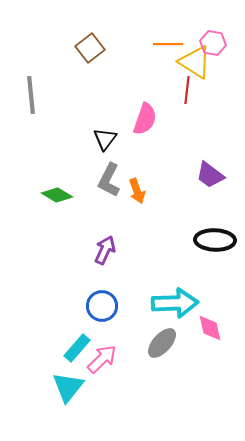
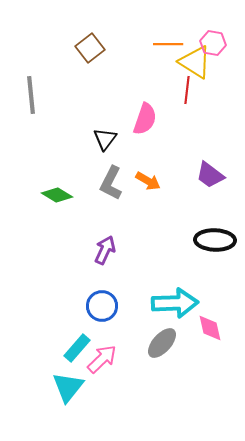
gray L-shape: moved 2 px right, 3 px down
orange arrow: moved 11 px right, 10 px up; rotated 40 degrees counterclockwise
